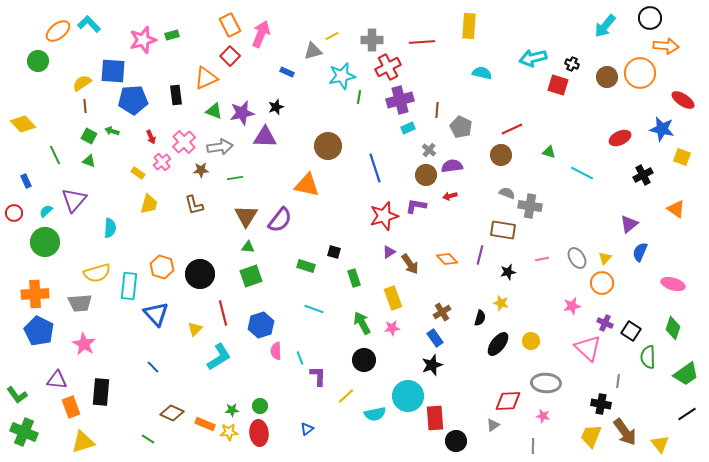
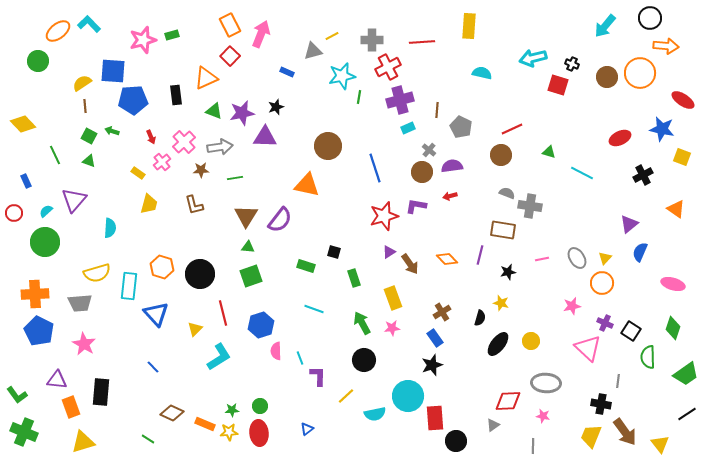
brown circle at (426, 175): moved 4 px left, 3 px up
